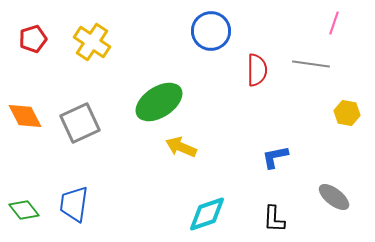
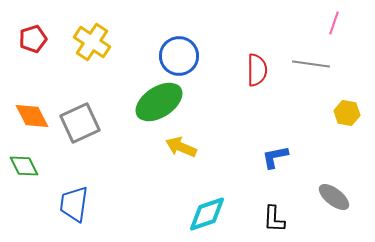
blue circle: moved 32 px left, 25 px down
orange diamond: moved 7 px right
green diamond: moved 44 px up; rotated 12 degrees clockwise
